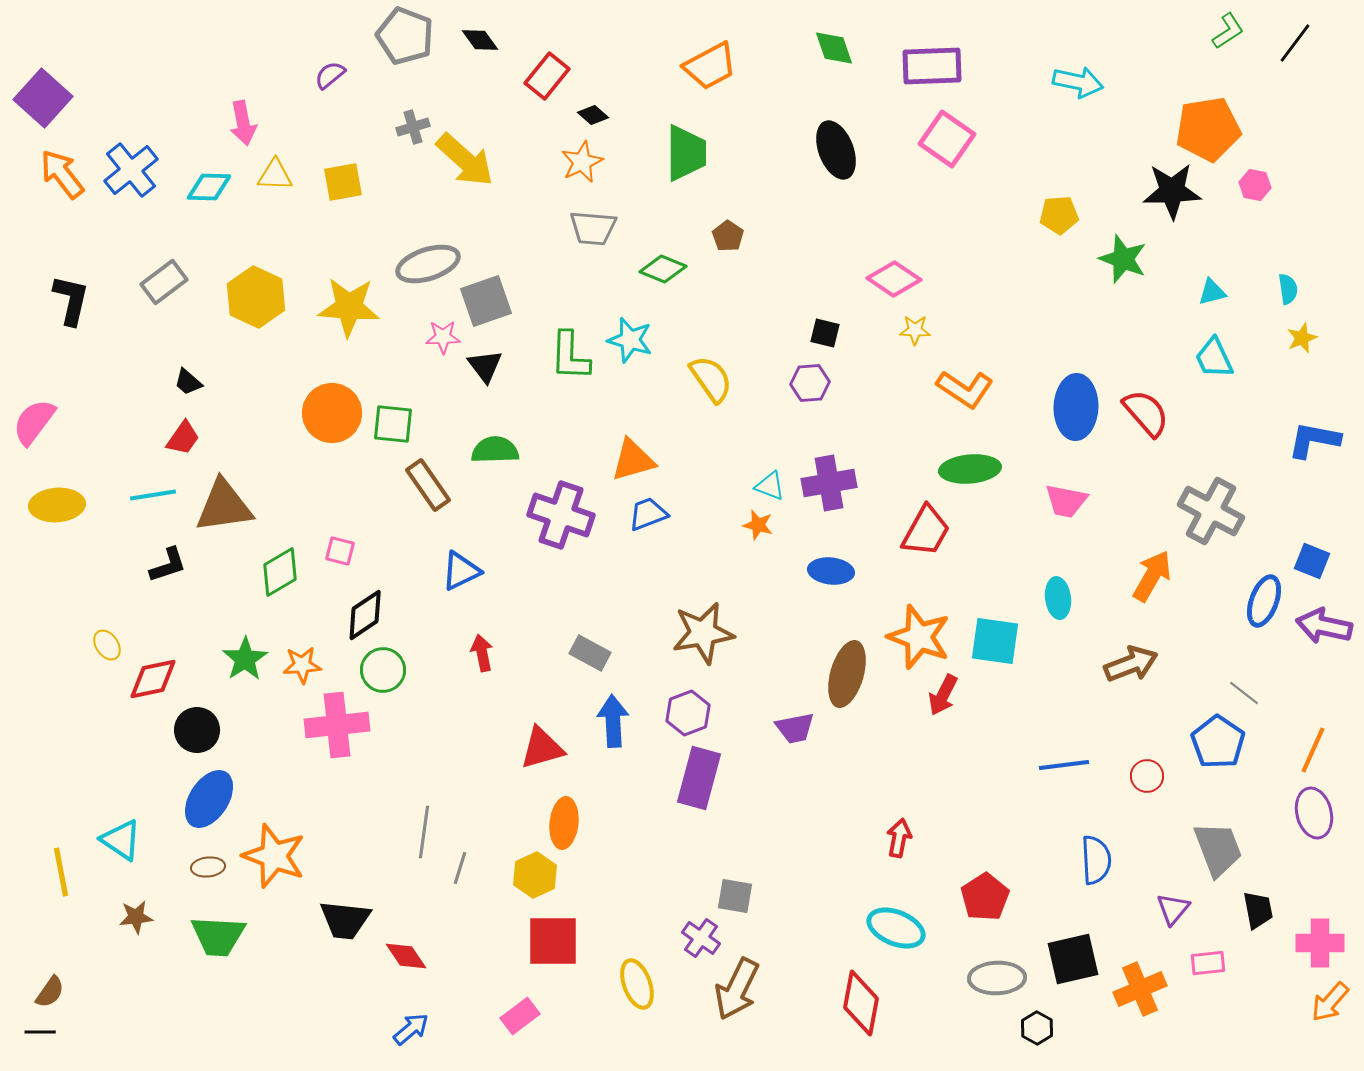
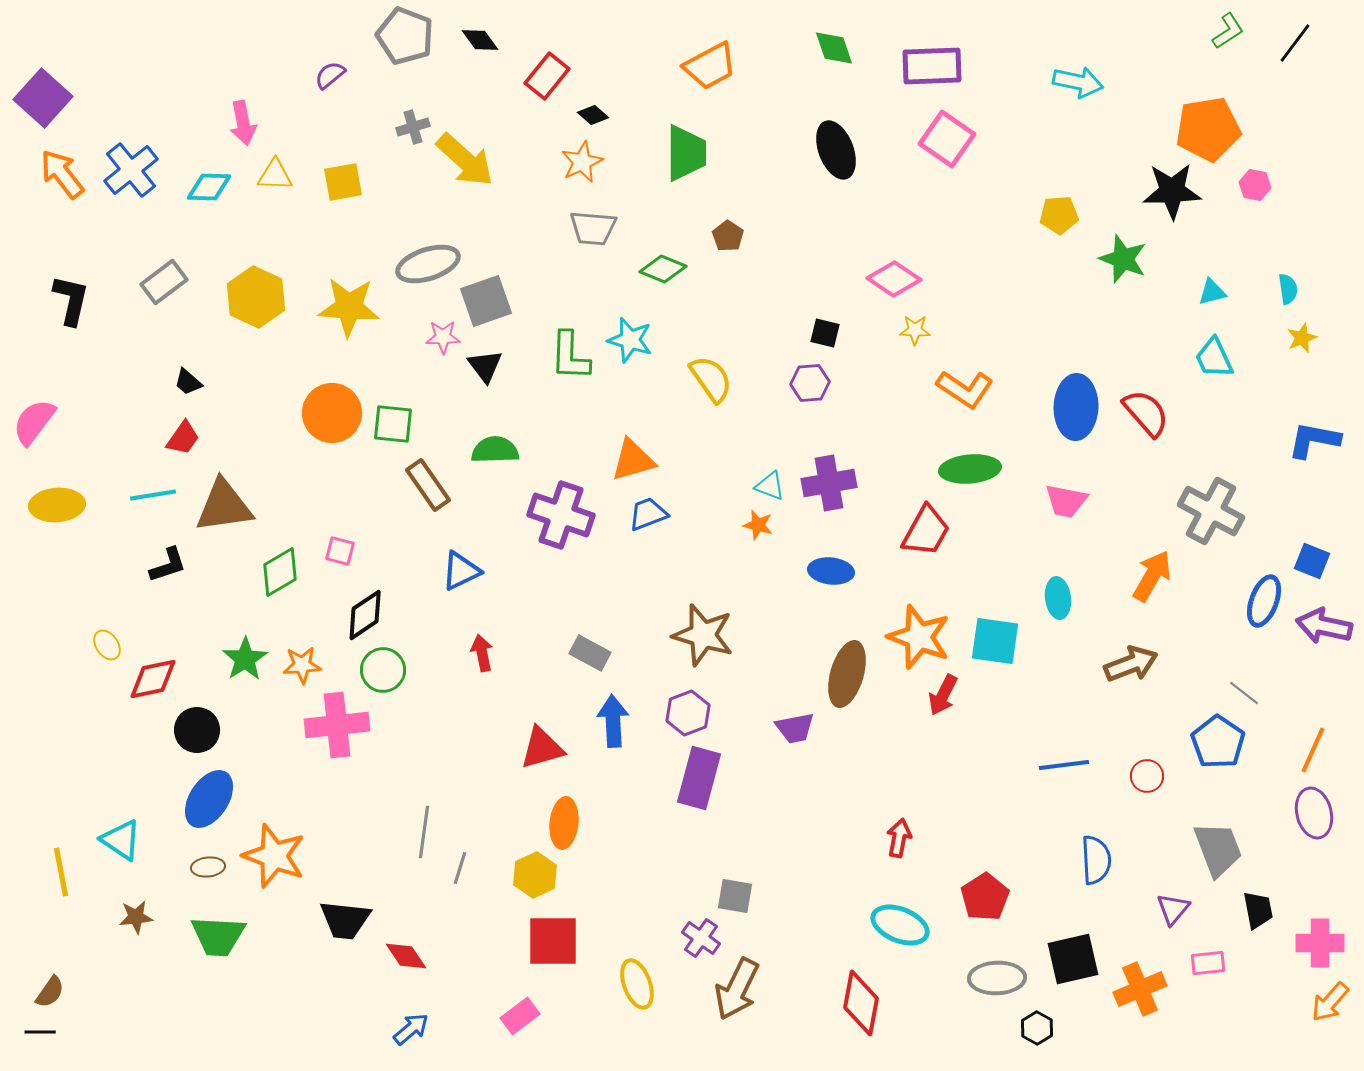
brown star at (703, 633): moved 2 px down; rotated 26 degrees clockwise
cyan ellipse at (896, 928): moved 4 px right, 3 px up
